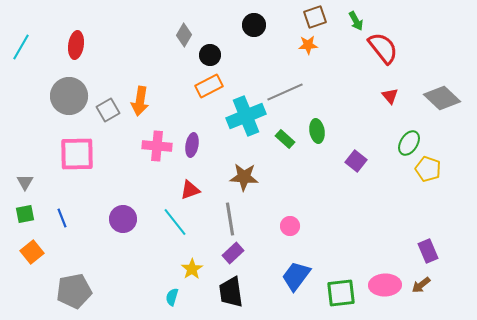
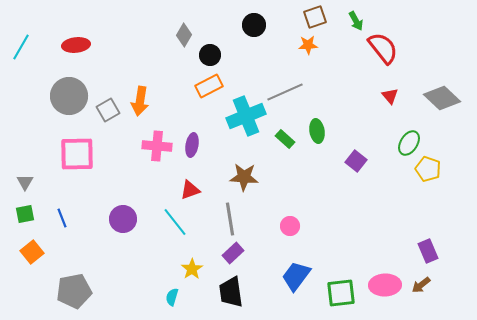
red ellipse at (76, 45): rotated 76 degrees clockwise
